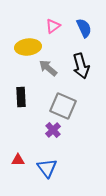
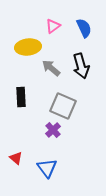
gray arrow: moved 3 px right
red triangle: moved 2 px left, 2 px up; rotated 40 degrees clockwise
